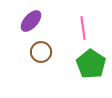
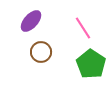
pink line: rotated 25 degrees counterclockwise
